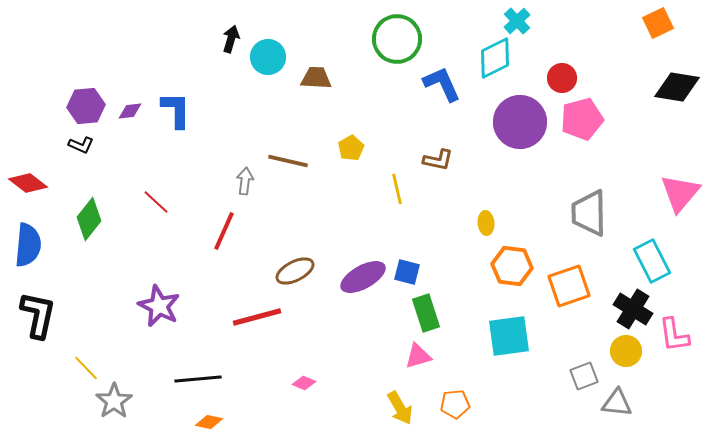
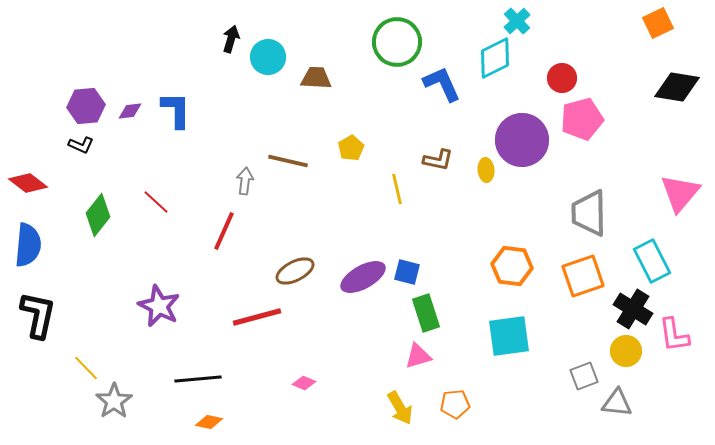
green circle at (397, 39): moved 3 px down
purple circle at (520, 122): moved 2 px right, 18 px down
green diamond at (89, 219): moved 9 px right, 4 px up
yellow ellipse at (486, 223): moved 53 px up
orange square at (569, 286): moved 14 px right, 10 px up
